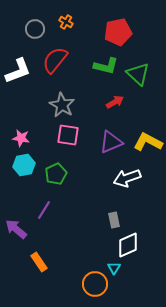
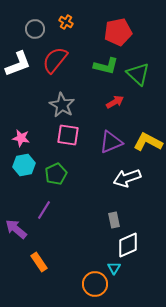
white L-shape: moved 7 px up
